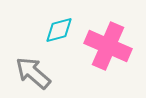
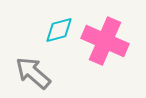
pink cross: moved 3 px left, 5 px up
